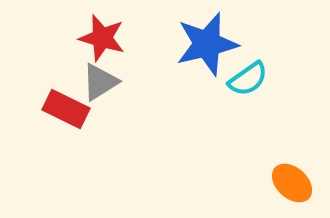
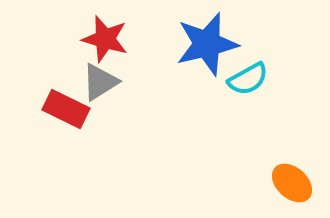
red star: moved 3 px right, 1 px down
cyan semicircle: rotated 6 degrees clockwise
